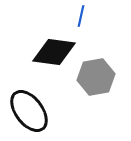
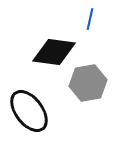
blue line: moved 9 px right, 3 px down
gray hexagon: moved 8 px left, 6 px down
